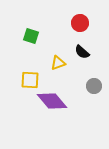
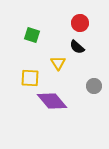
green square: moved 1 px right, 1 px up
black semicircle: moved 5 px left, 5 px up
yellow triangle: rotated 42 degrees counterclockwise
yellow square: moved 2 px up
